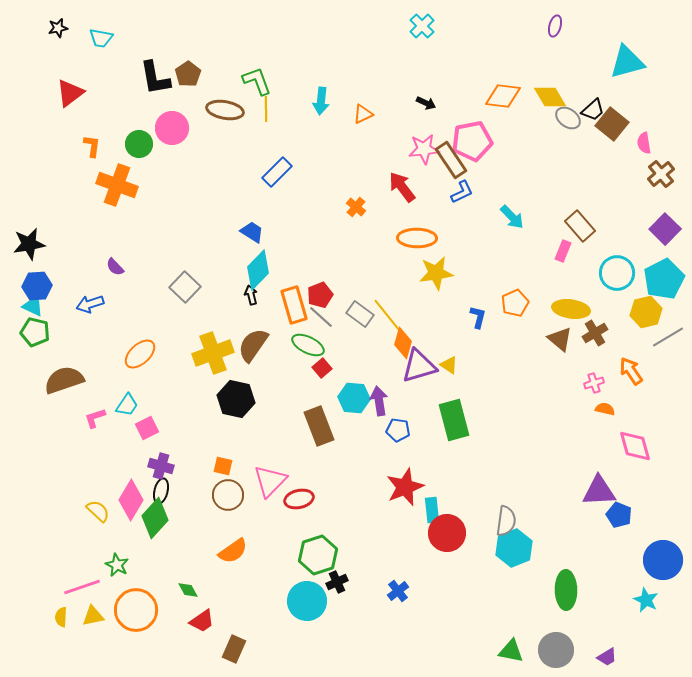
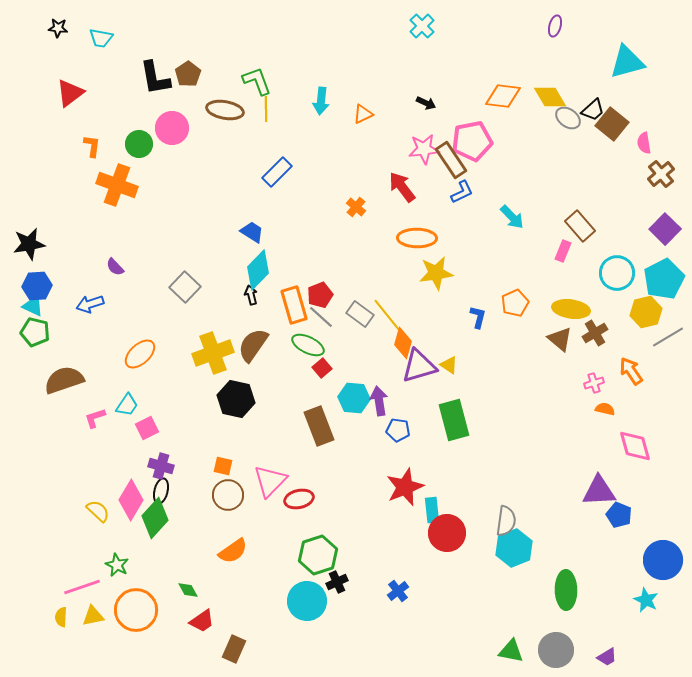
black star at (58, 28): rotated 18 degrees clockwise
